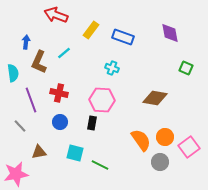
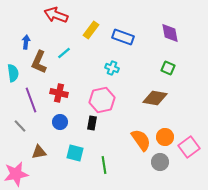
green square: moved 18 px left
pink hexagon: rotated 15 degrees counterclockwise
green line: moved 4 px right; rotated 54 degrees clockwise
